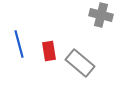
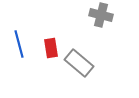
red rectangle: moved 2 px right, 3 px up
gray rectangle: moved 1 px left
